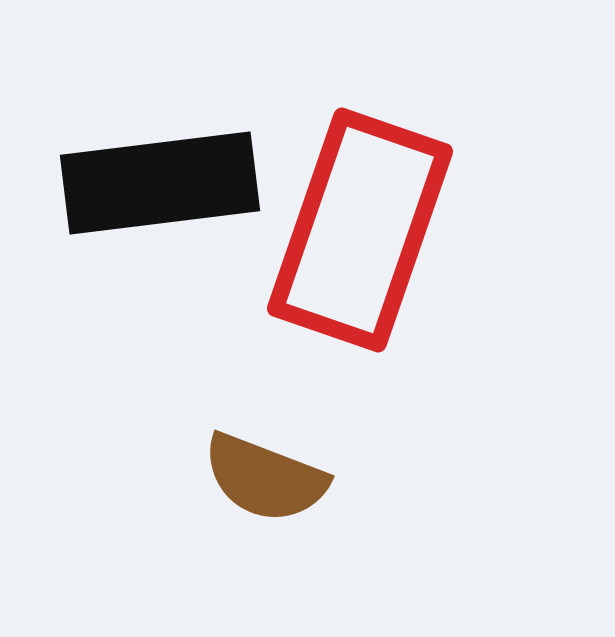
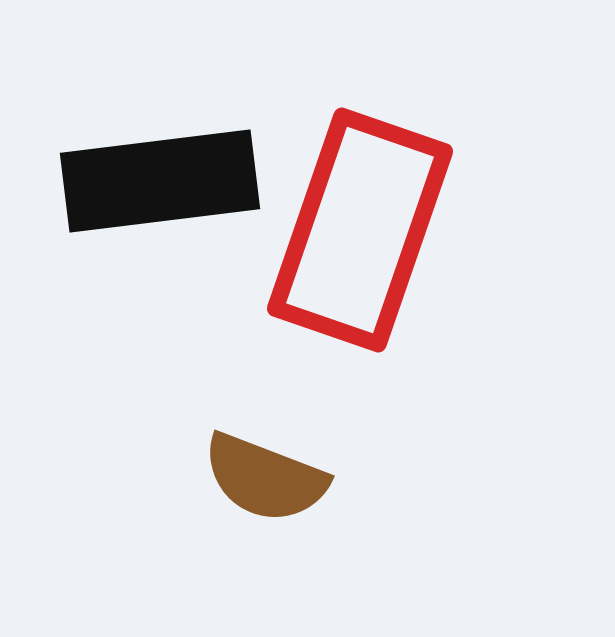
black rectangle: moved 2 px up
